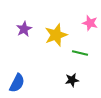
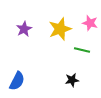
yellow star: moved 4 px right, 6 px up
green line: moved 2 px right, 3 px up
blue semicircle: moved 2 px up
